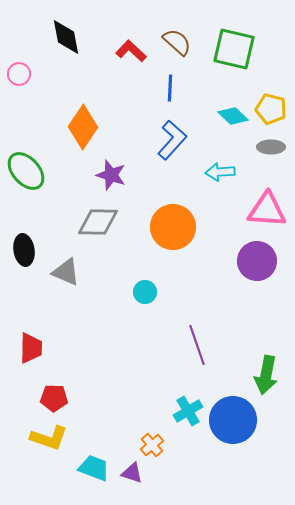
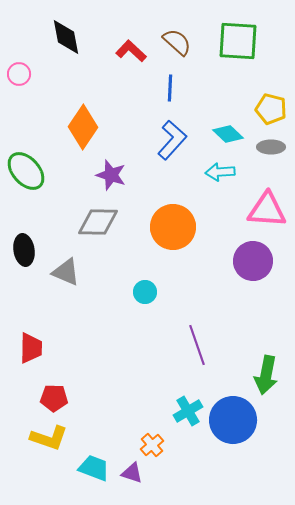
green square: moved 4 px right, 8 px up; rotated 9 degrees counterclockwise
cyan diamond: moved 5 px left, 18 px down
purple circle: moved 4 px left
